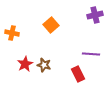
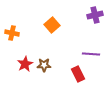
orange square: moved 1 px right
brown star: rotated 16 degrees counterclockwise
